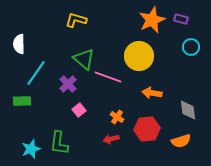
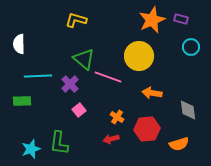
cyan line: moved 2 px right, 3 px down; rotated 52 degrees clockwise
purple cross: moved 2 px right
orange semicircle: moved 2 px left, 3 px down
